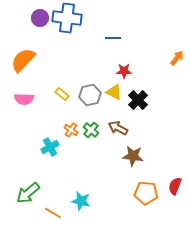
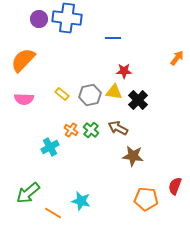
purple circle: moved 1 px left, 1 px down
yellow triangle: rotated 18 degrees counterclockwise
orange pentagon: moved 6 px down
